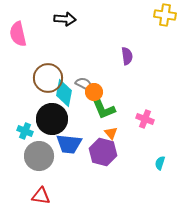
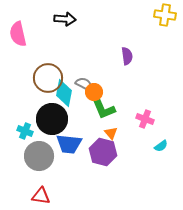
cyan semicircle: moved 1 px right, 17 px up; rotated 144 degrees counterclockwise
